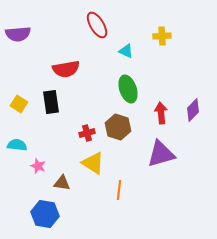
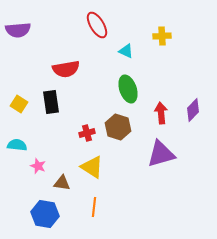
purple semicircle: moved 4 px up
yellow triangle: moved 1 px left, 4 px down
orange line: moved 25 px left, 17 px down
